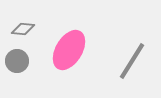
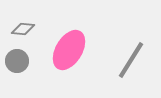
gray line: moved 1 px left, 1 px up
